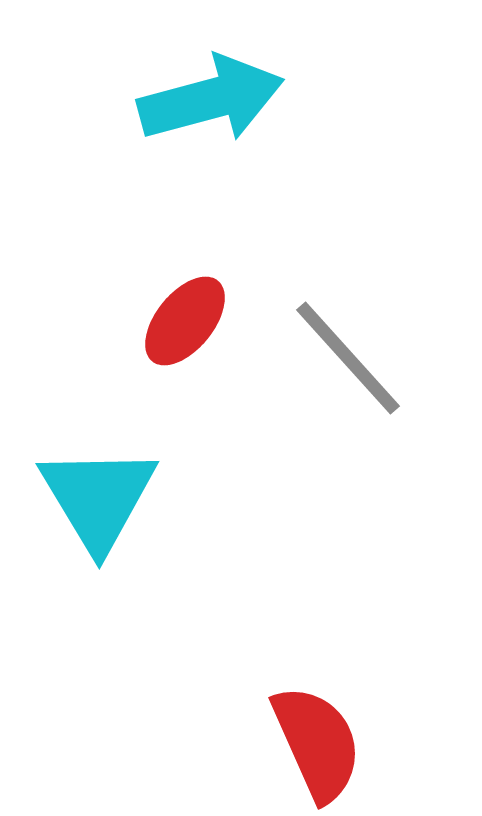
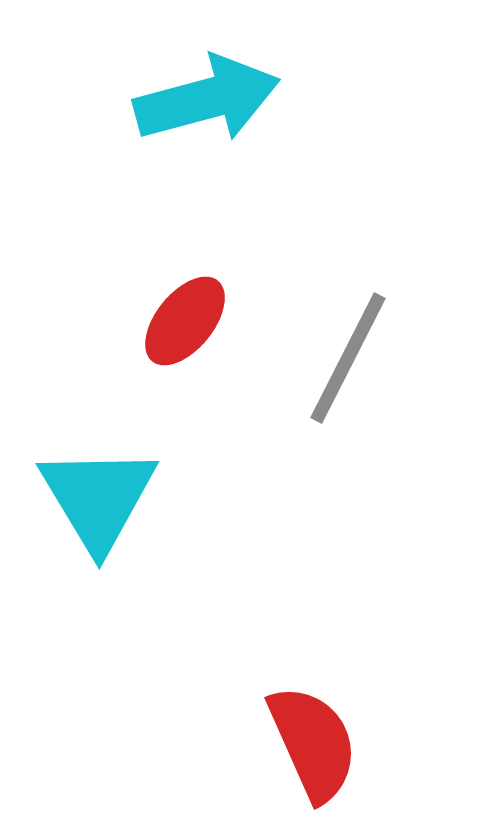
cyan arrow: moved 4 px left
gray line: rotated 69 degrees clockwise
red semicircle: moved 4 px left
